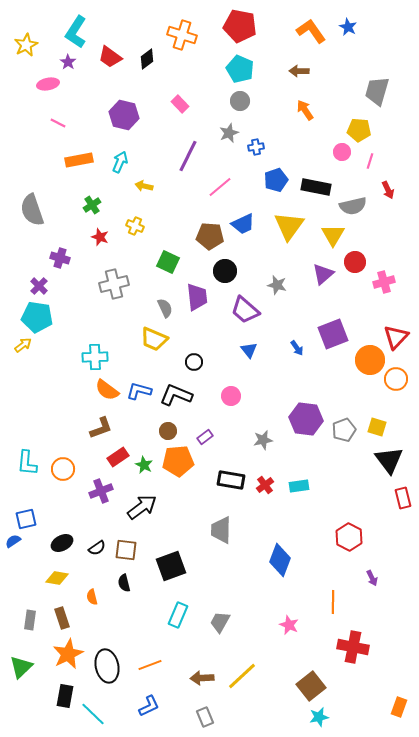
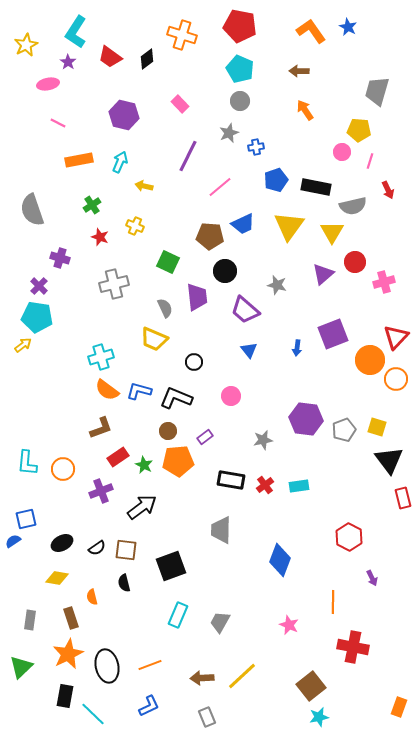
yellow triangle at (333, 235): moved 1 px left, 3 px up
blue arrow at (297, 348): rotated 42 degrees clockwise
cyan cross at (95, 357): moved 6 px right; rotated 15 degrees counterclockwise
black L-shape at (176, 395): moved 3 px down
brown rectangle at (62, 618): moved 9 px right
gray rectangle at (205, 717): moved 2 px right
